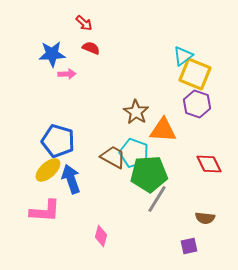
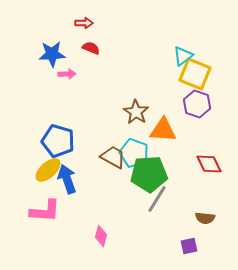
red arrow: rotated 42 degrees counterclockwise
blue arrow: moved 4 px left
